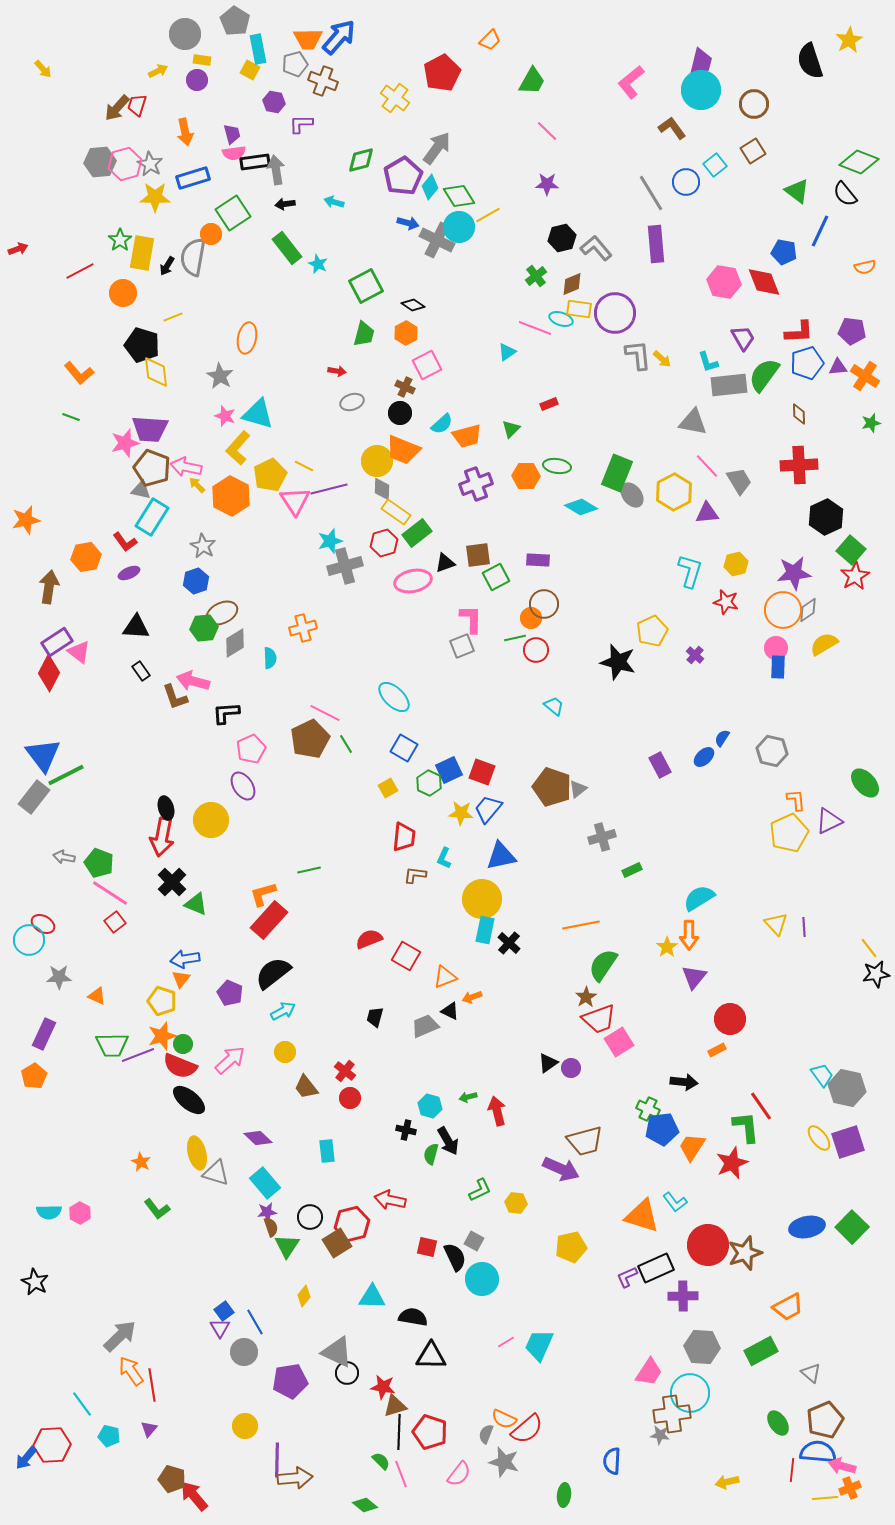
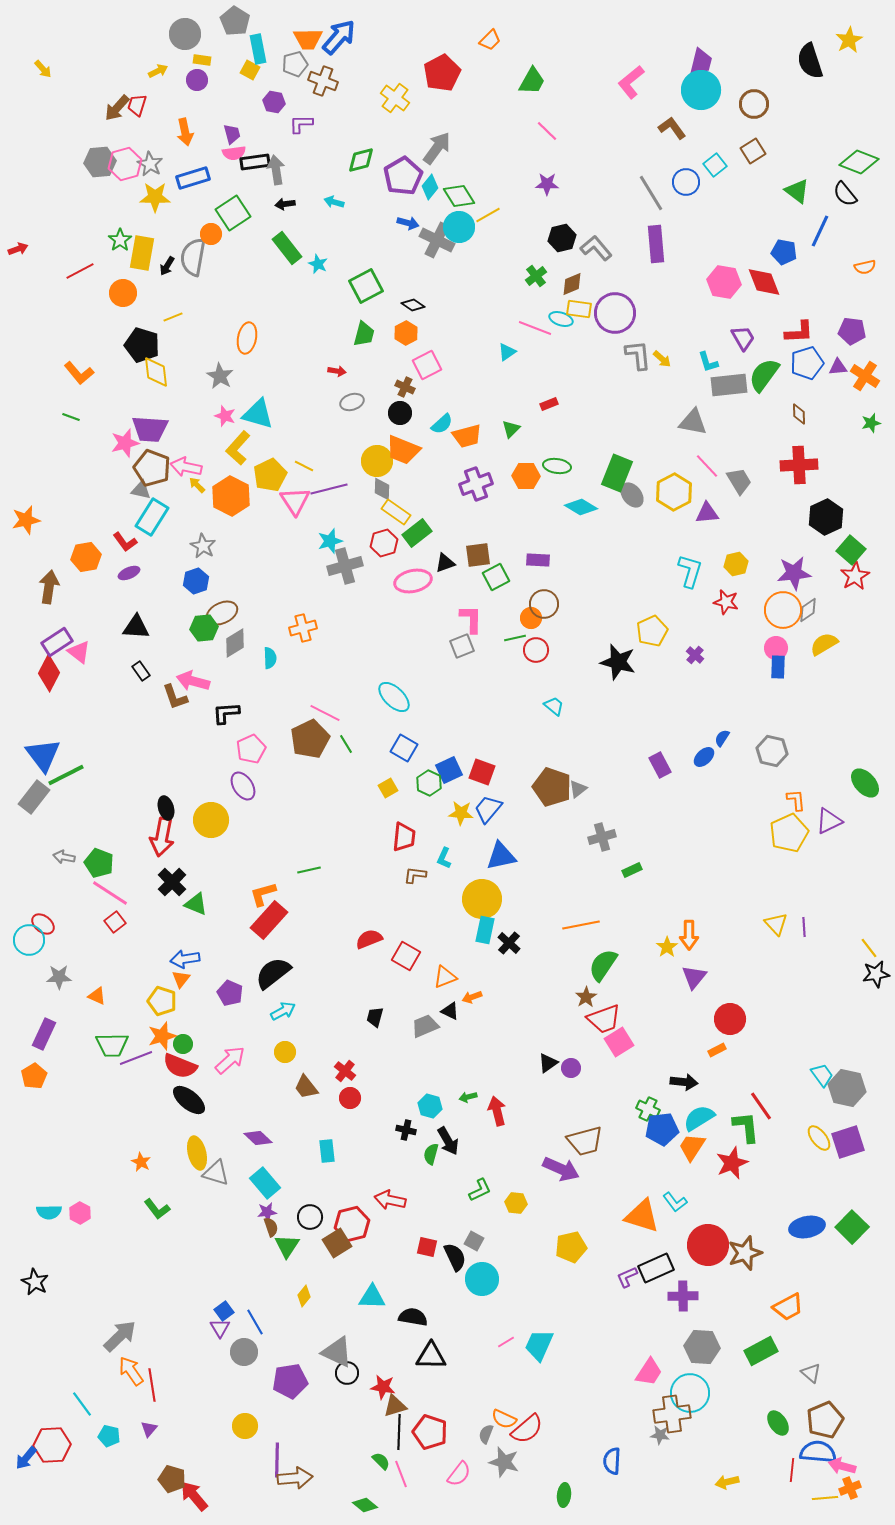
cyan semicircle at (699, 898): moved 220 px down
red ellipse at (43, 924): rotated 10 degrees clockwise
red trapezoid at (599, 1019): moved 5 px right
purple line at (138, 1055): moved 2 px left, 3 px down
